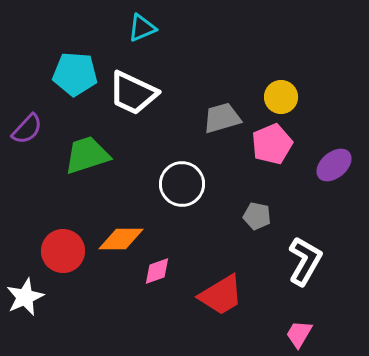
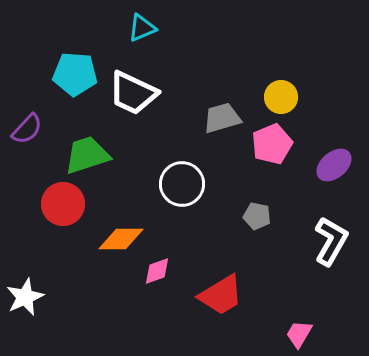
red circle: moved 47 px up
white L-shape: moved 26 px right, 20 px up
